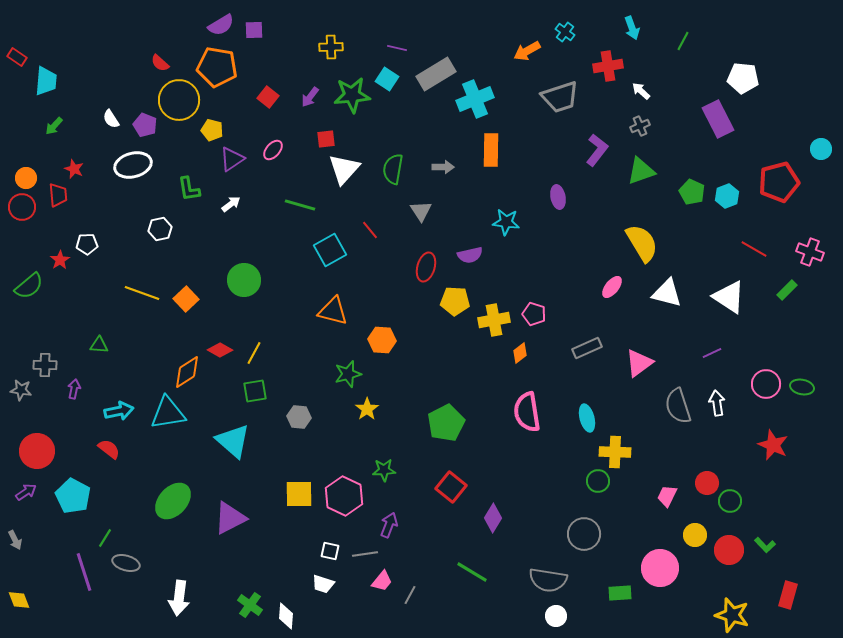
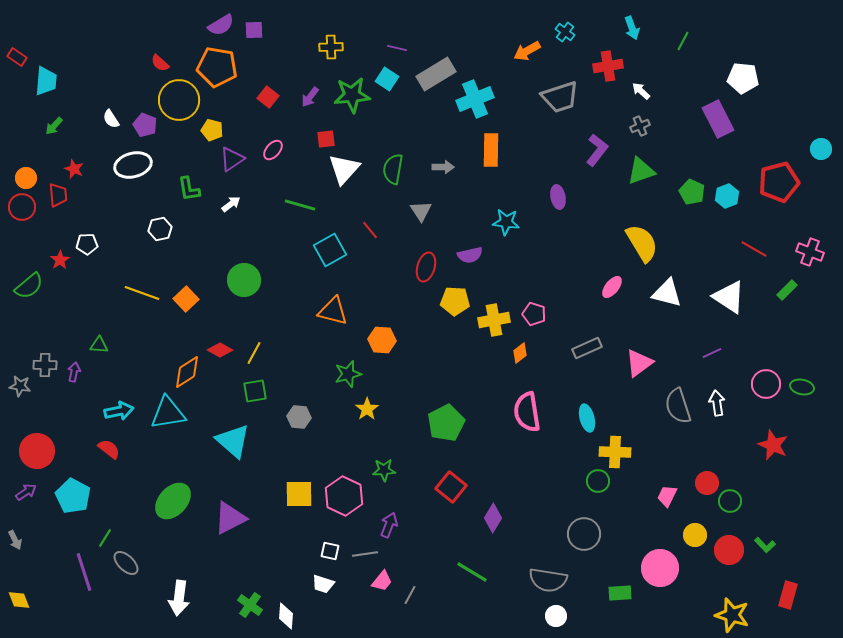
purple arrow at (74, 389): moved 17 px up
gray star at (21, 390): moved 1 px left, 4 px up
gray ellipse at (126, 563): rotated 28 degrees clockwise
